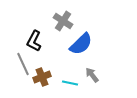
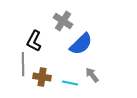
gray line: rotated 25 degrees clockwise
brown cross: rotated 30 degrees clockwise
